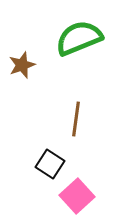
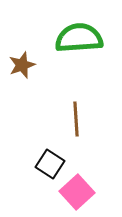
green semicircle: rotated 18 degrees clockwise
brown line: rotated 12 degrees counterclockwise
pink square: moved 4 px up
